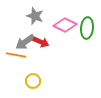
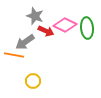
green ellipse: rotated 10 degrees counterclockwise
red arrow: moved 5 px right, 11 px up
orange line: moved 2 px left
